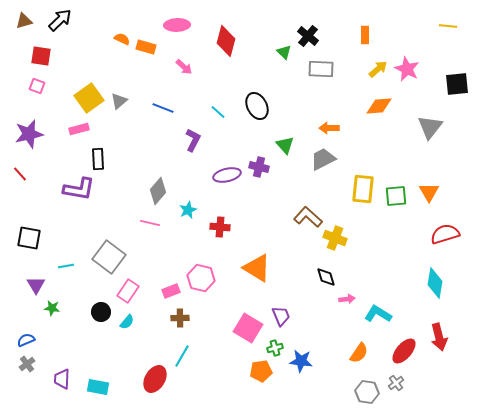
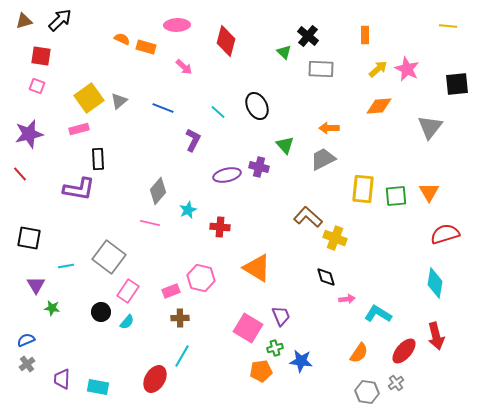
red arrow at (439, 337): moved 3 px left, 1 px up
